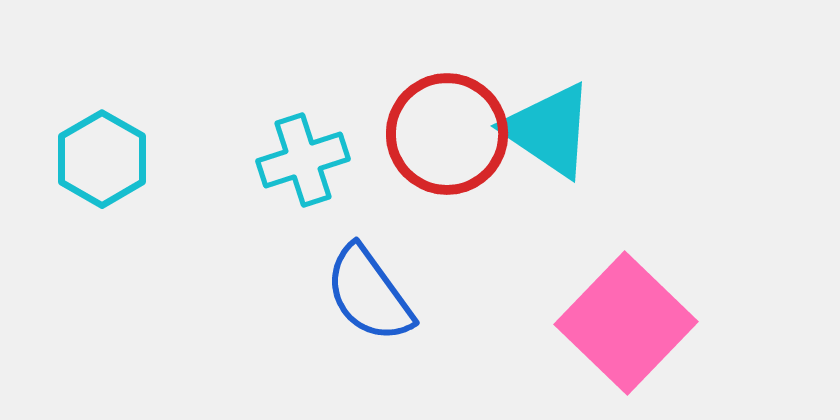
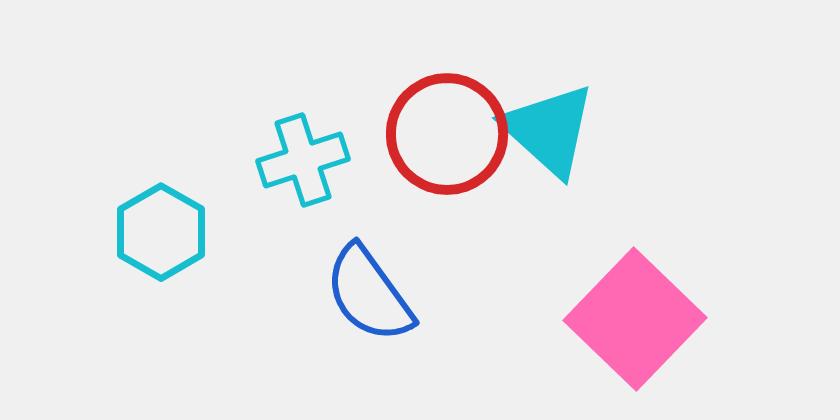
cyan triangle: rotated 8 degrees clockwise
cyan hexagon: moved 59 px right, 73 px down
pink square: moved 9 px right, 4 px up
